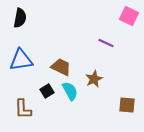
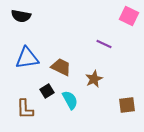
black semicircle: moved 1 px right, 2 px up; rotated 90 degrees clockwise
purple line: moved 2 px left, 1 px down
blue triangle: moved 6 px right, 2 px up
cyan semicircle: moved 9 px down
brown square: rotated 12 degrees counterclockwise
brown L-shape: moved 2 px right
